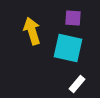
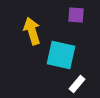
purple square: moved 3 px right, 3 px up
cyan square: moved 7 px left, 7 px down
